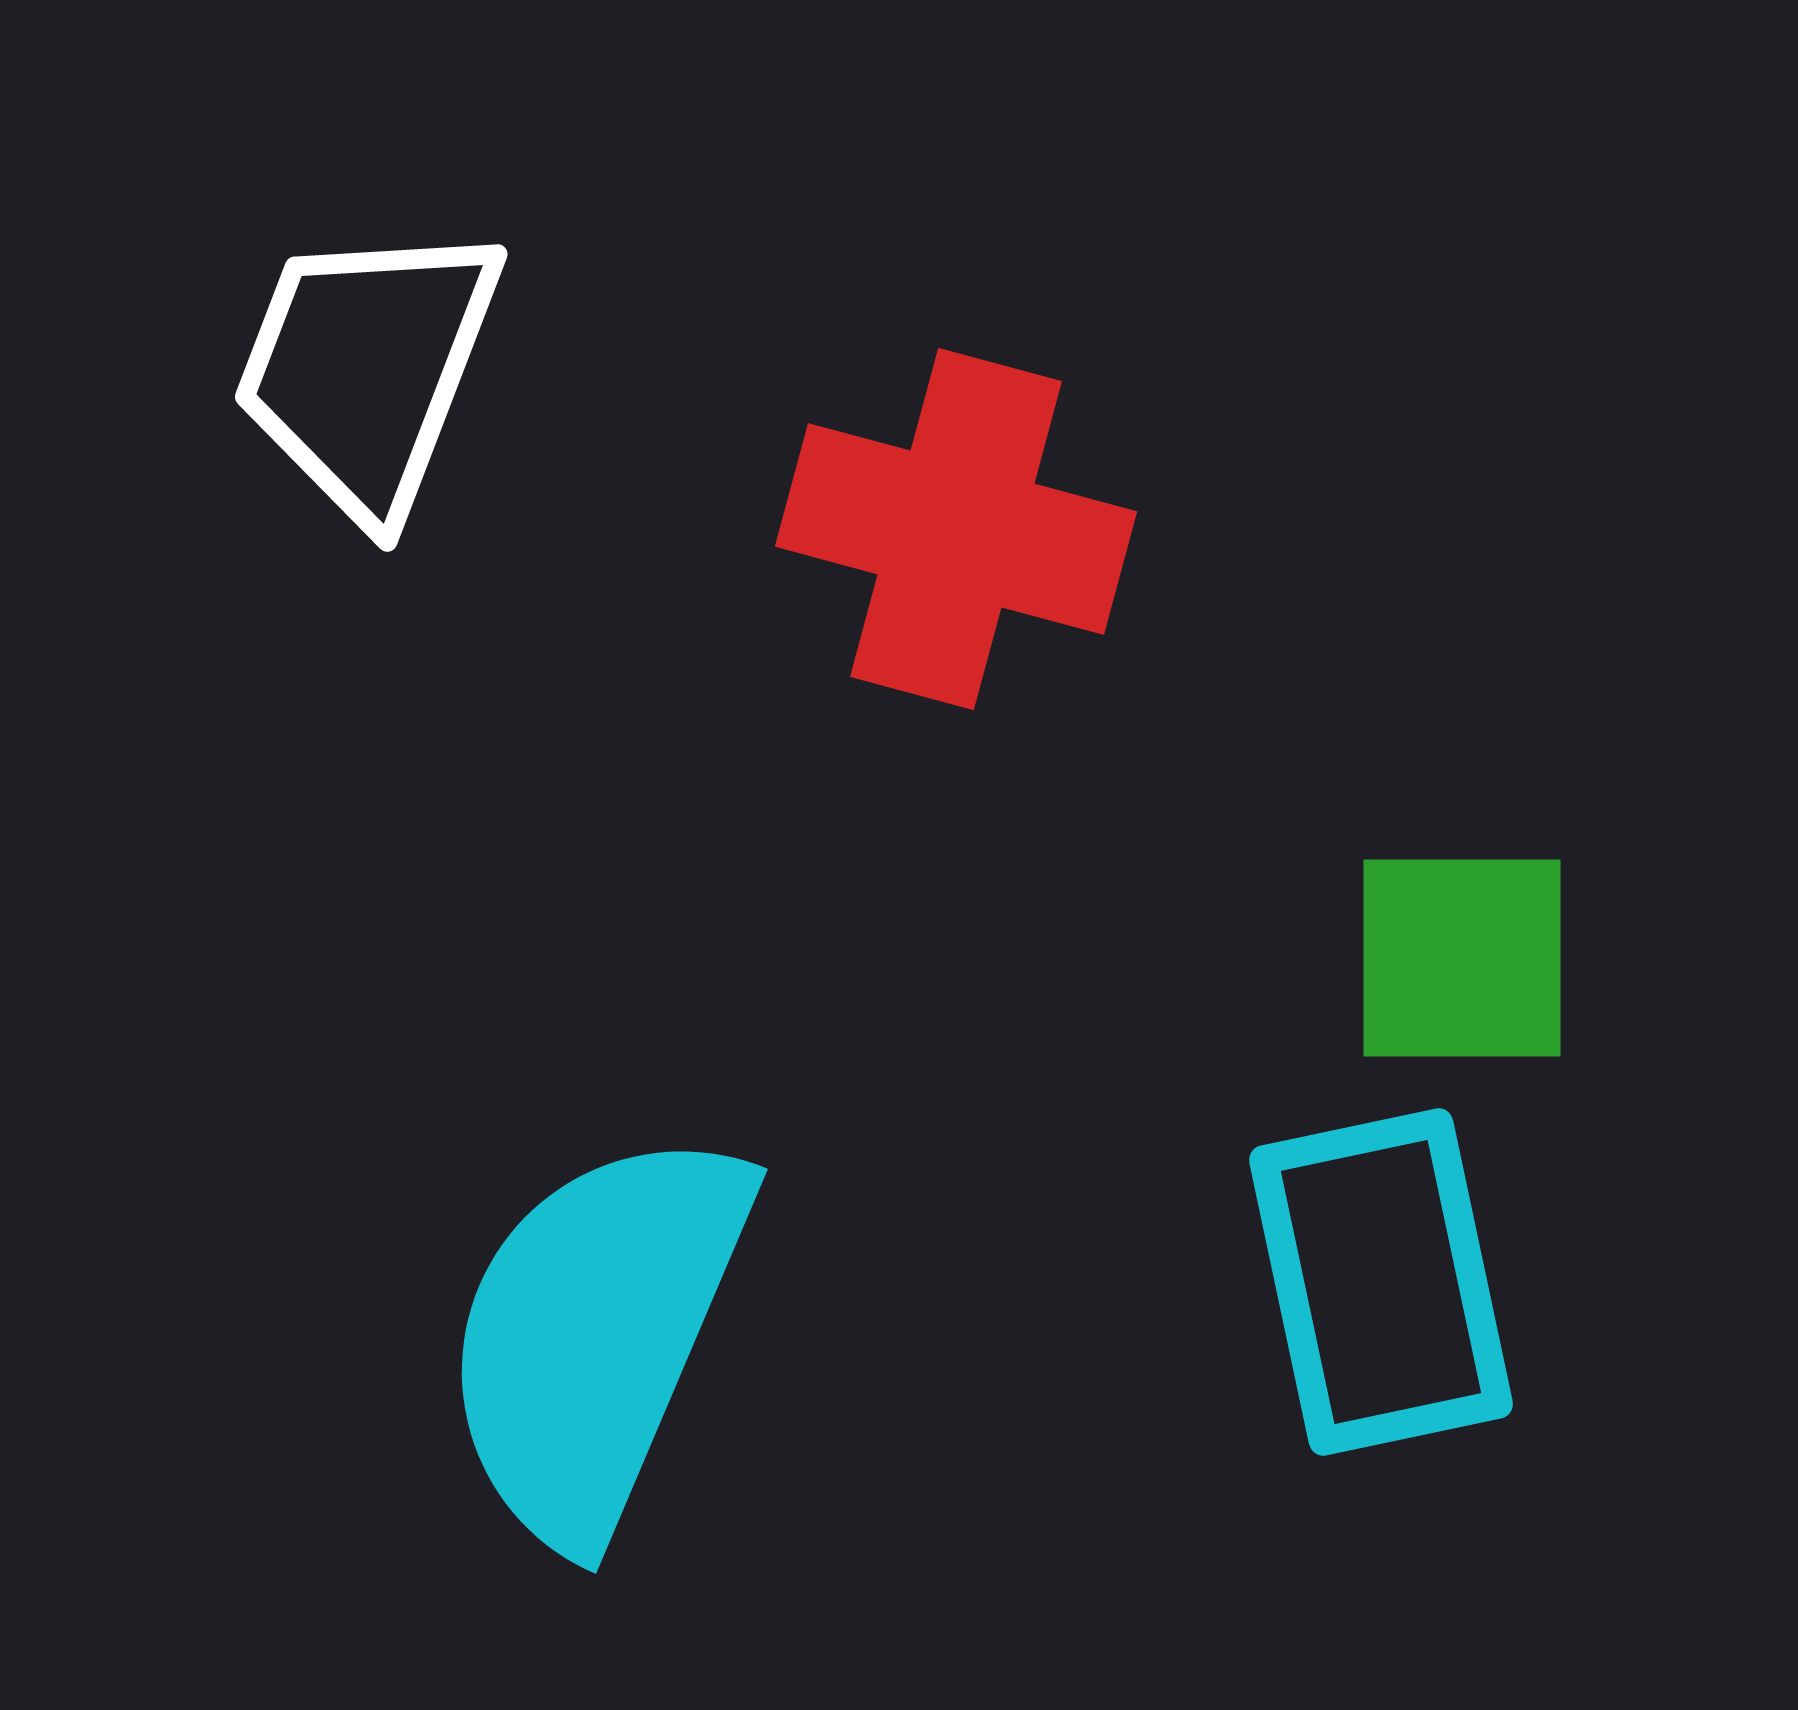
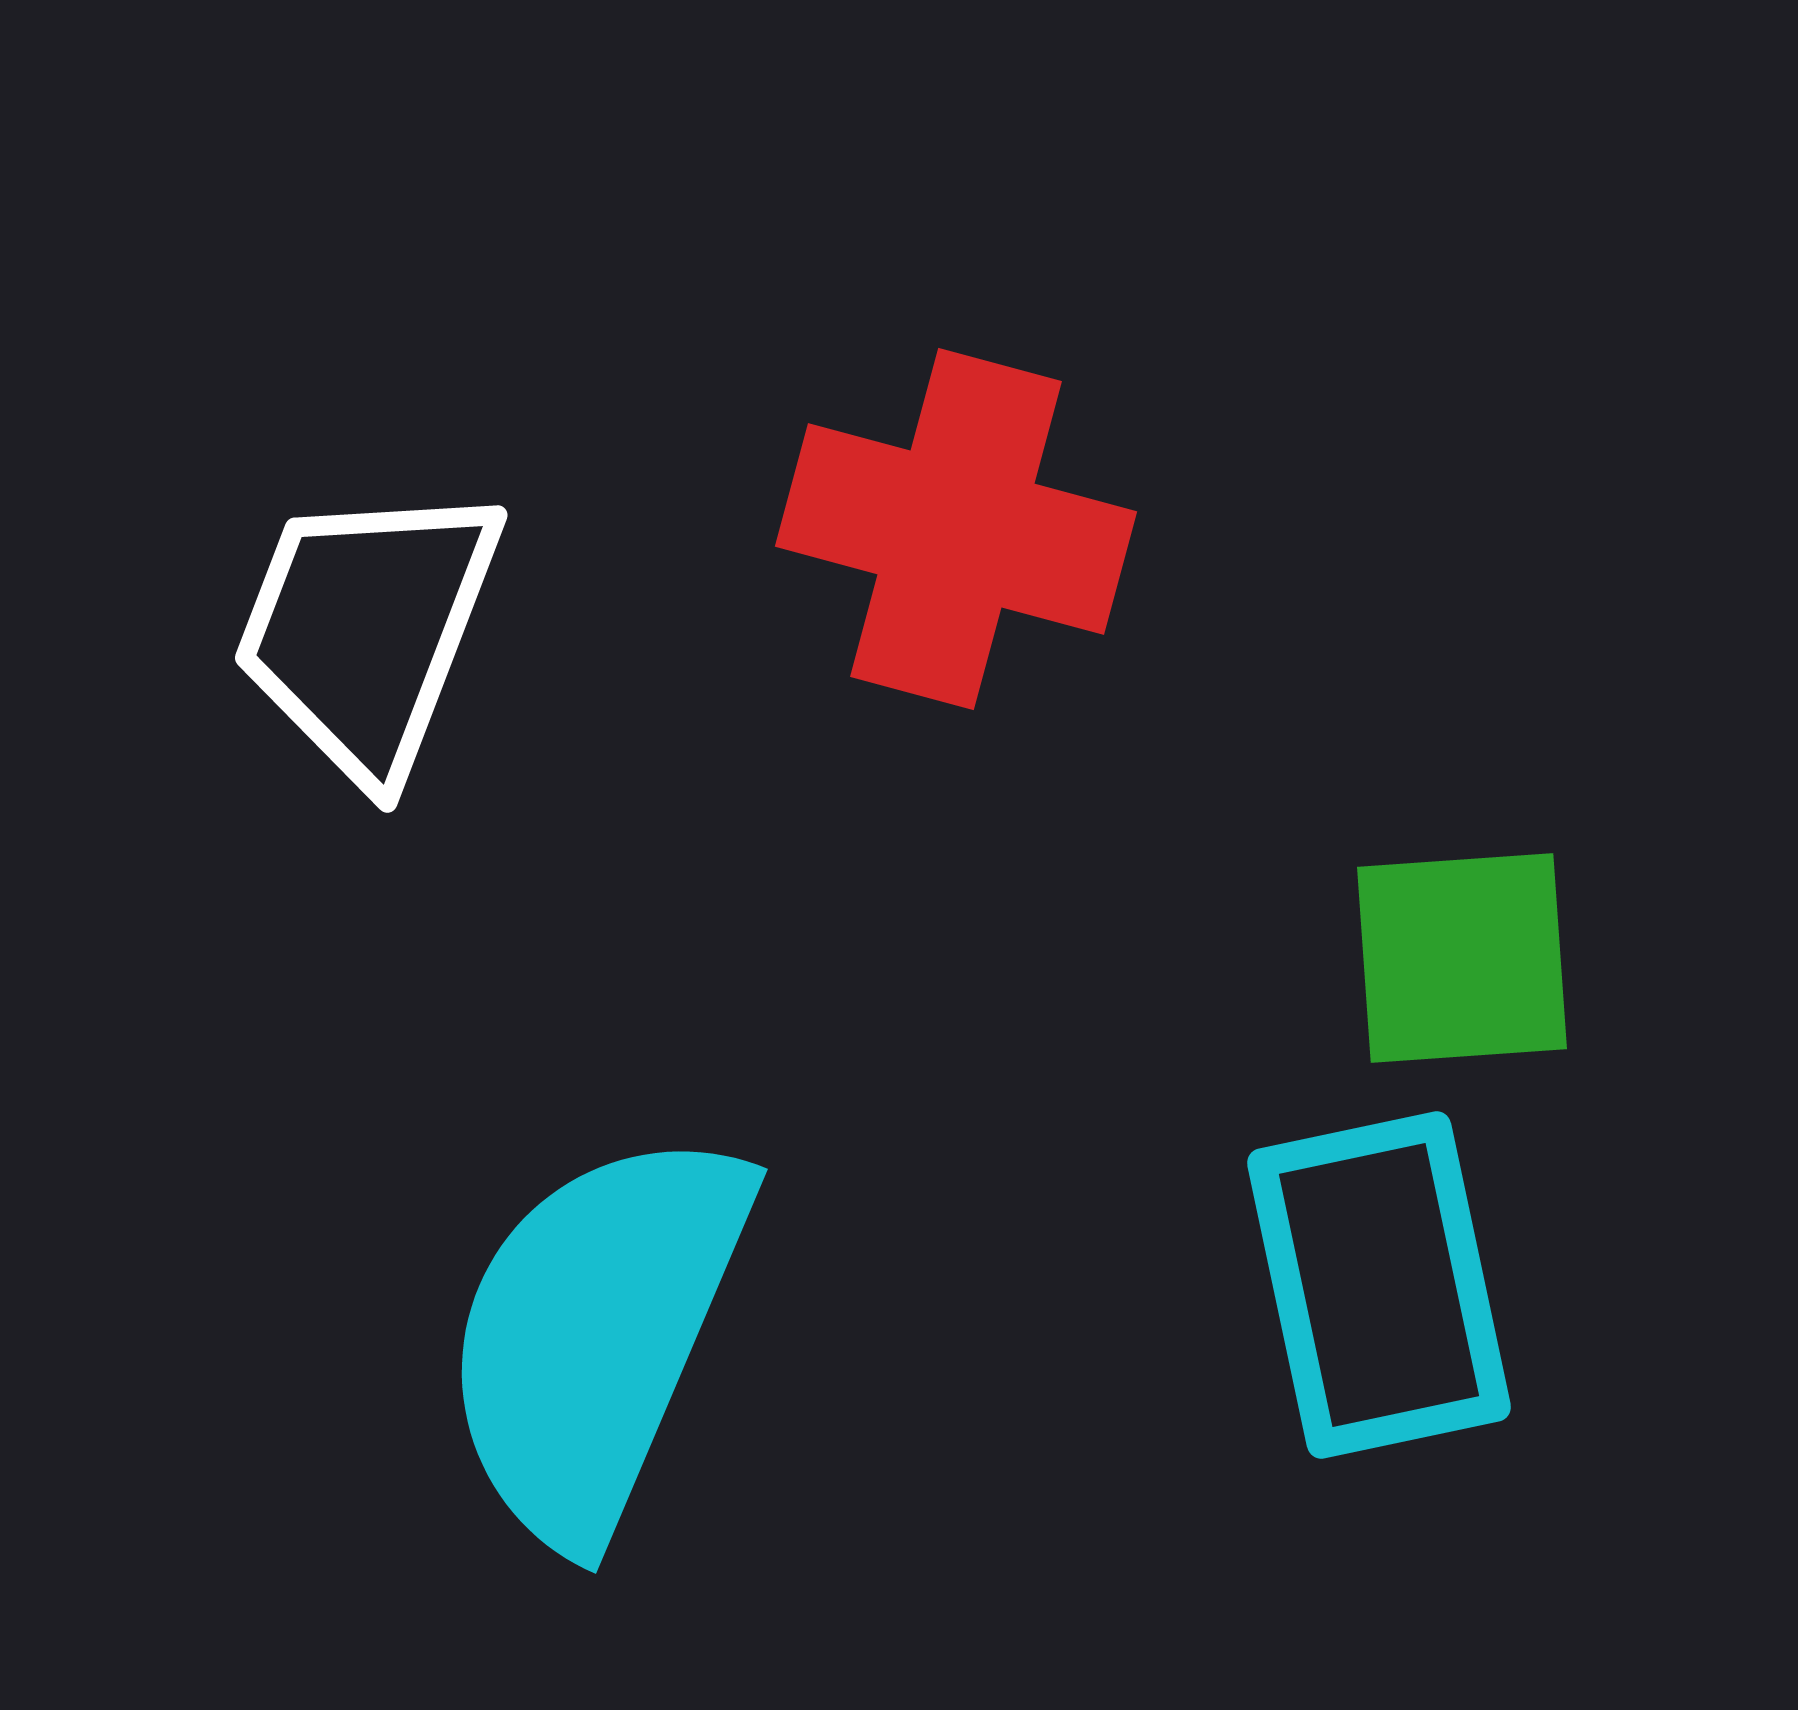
white trapezoid: moved 261 px down
green square: rotated 4 degrees counterclockwise
cyan rectangle: moved 2 px left, 3 px down
